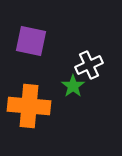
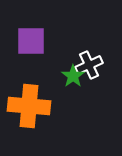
purple square: rotated 12 degrees counterclockwise
green star: moved 10 px up
